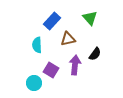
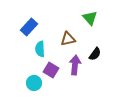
blue rectangle: moved 23 px left, 6 px down
cyan semicircle: moved 3 px right, 4 px down
